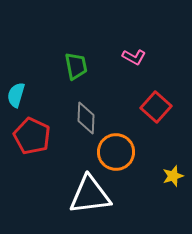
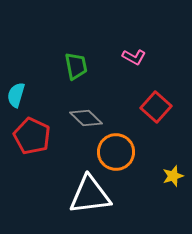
gray diamond: rotated 48 degrees counterclockwise
